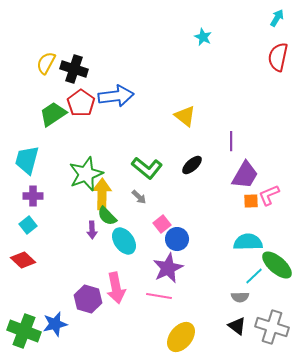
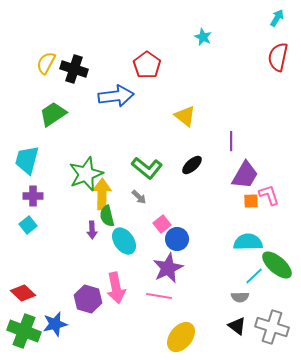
red pentagon: moved 66 px right, 38 px up
pink L-shape: rotated 95 degrees clockwise
green semicircle: rotated 30 degrees clockwise
red diamond: moved 33 px down
